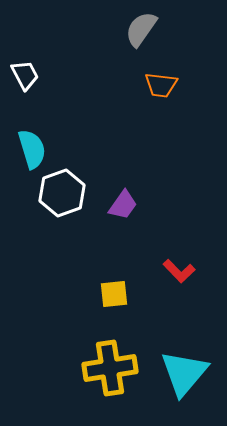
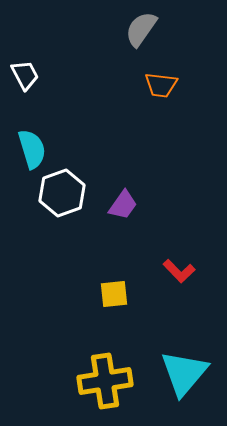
yellow cross: moved 5 px left, 13 px down
